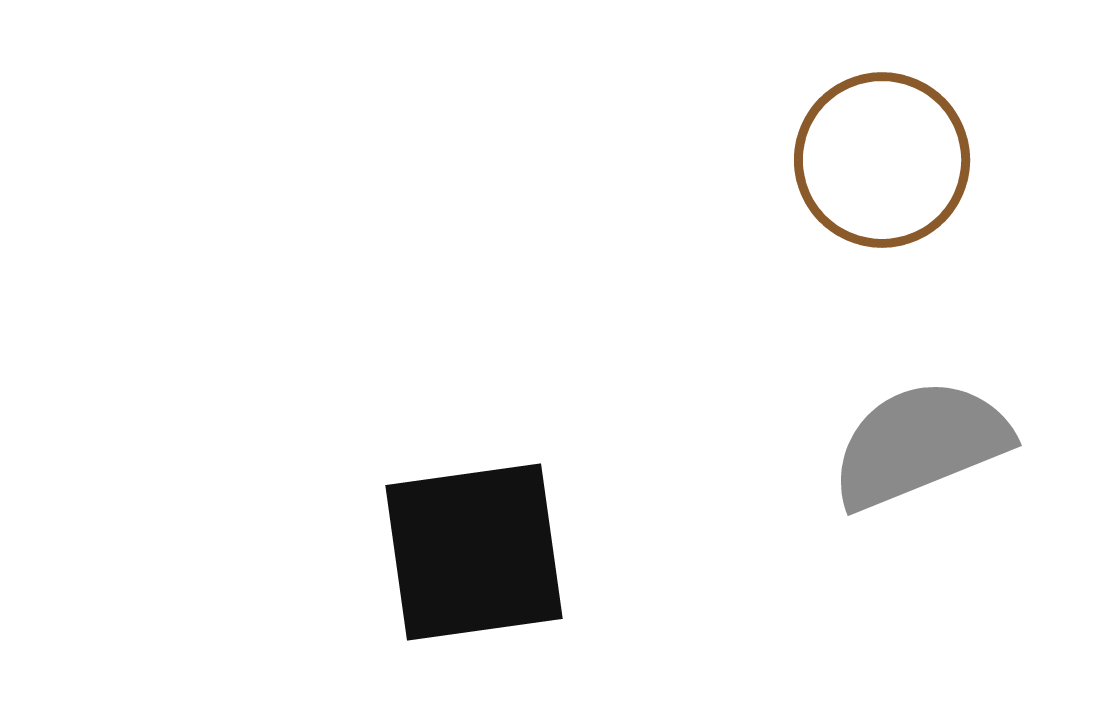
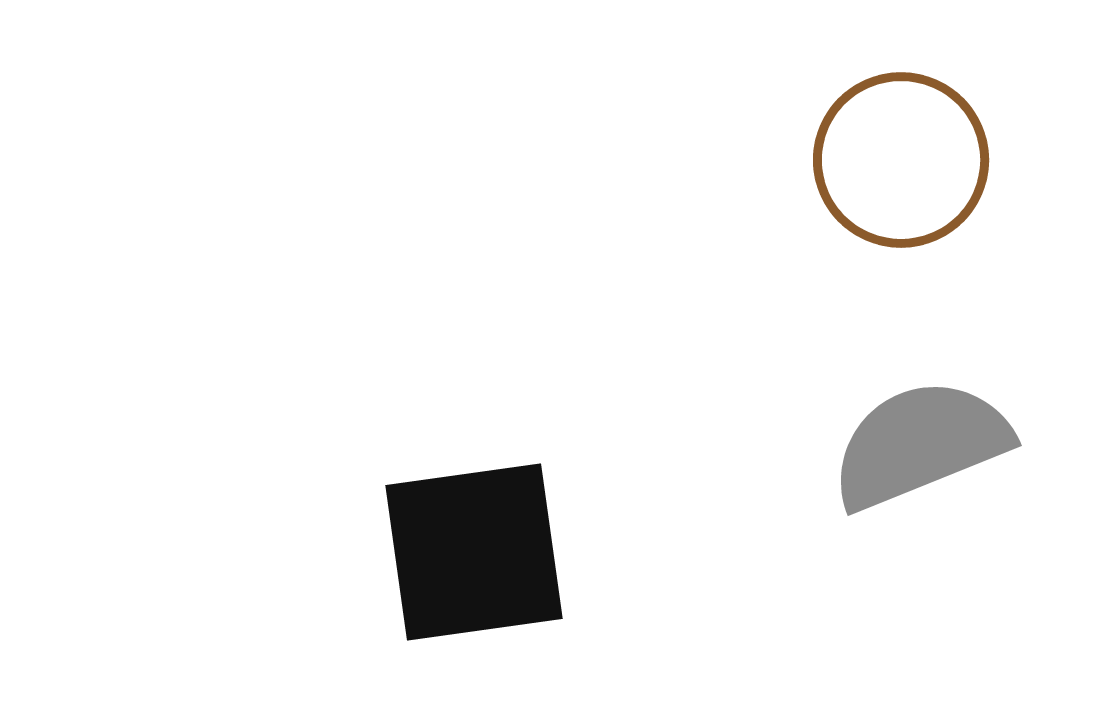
brown circle: moved 19 px right
